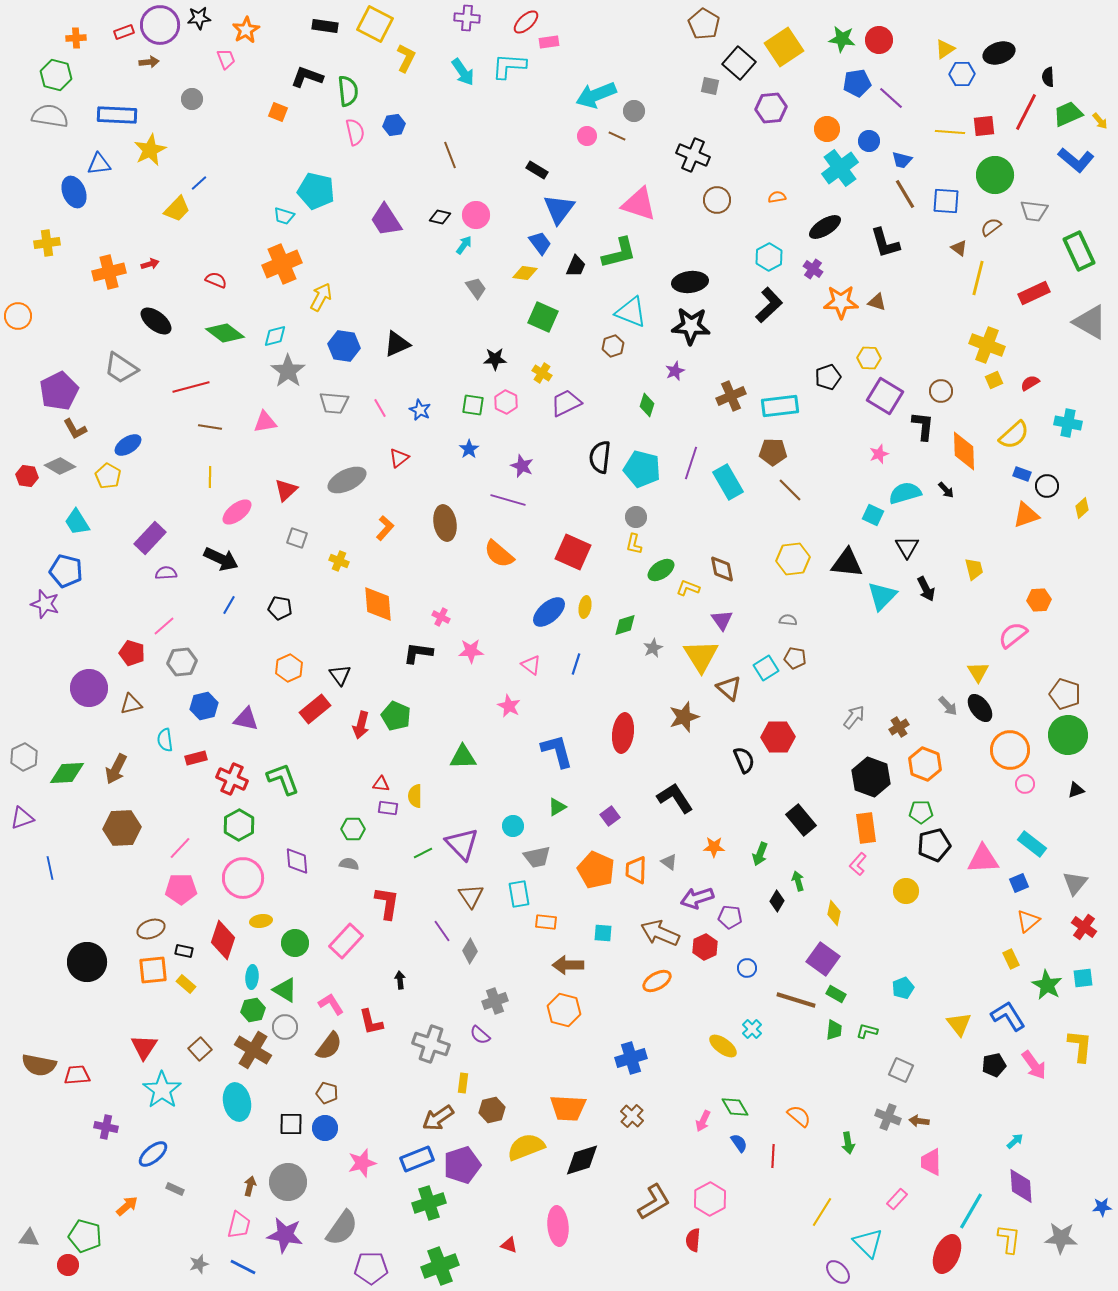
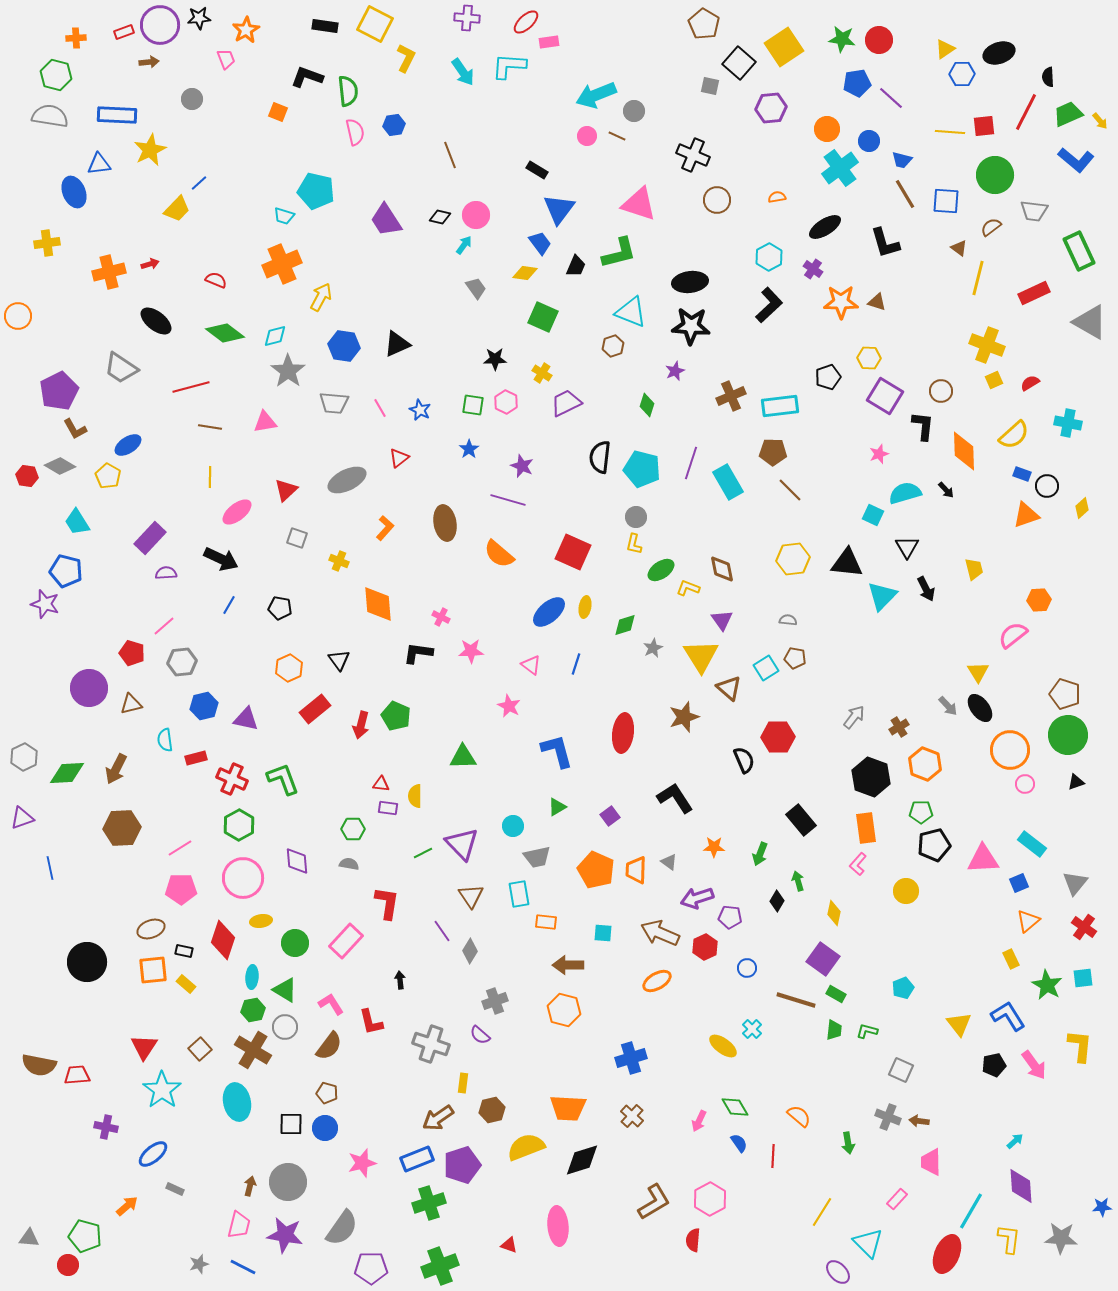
black triangle at (340, 675): moved 1 px left, 15 px up
black triangle at (1076, 790): moved 8 px up
pink line at (180, 848): rotated 15 degrees clockwise
pink arrow at (703, 1121): moved 4 px left
